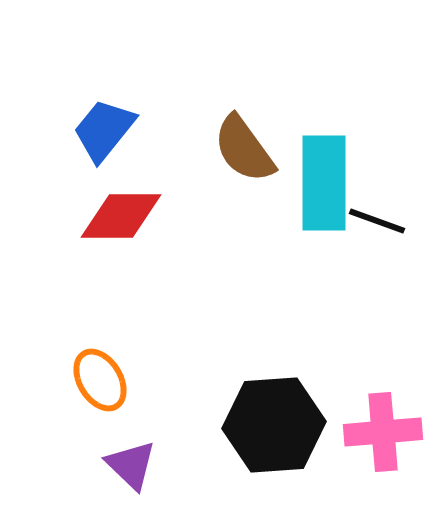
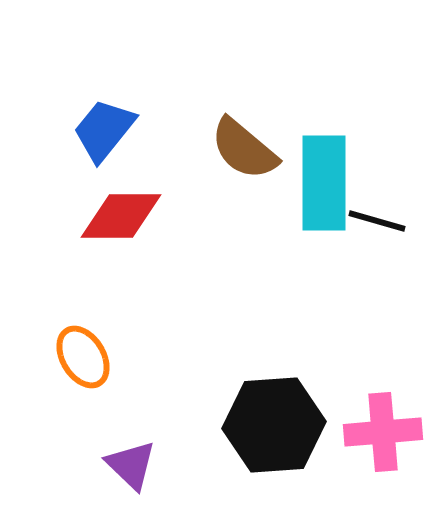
brown semicircle: rotated 14 degrees counterclockwise
black line: rotated 4 degrees counterclockwise
orange ellipse: moved 17 px left, 23 px up
